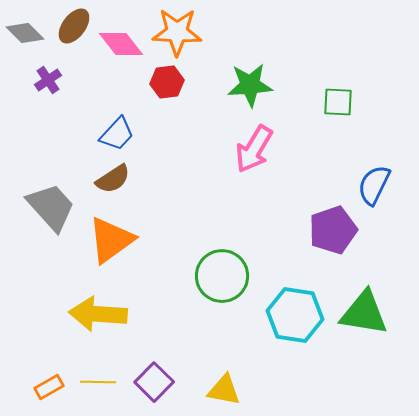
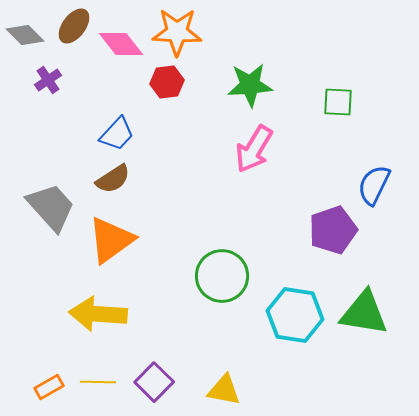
gray diamond: moved 2 px down
